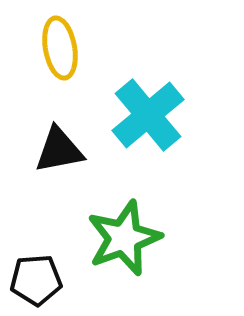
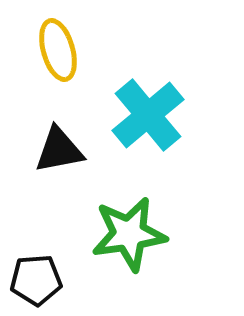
yellow ellipse: moved 2 px left, 2 px down; rotated 6 degrees counterclockwise
green star: moved 5 px right, 4 px up; rotated 12 degrees clockwise
